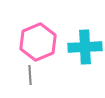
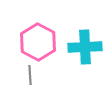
pink hexagon: rotated 9 degrees counterclockwise
